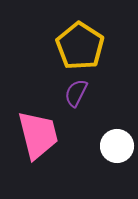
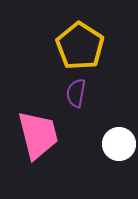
purple semicircle: rotated 16 degrees counterclockwise
white circle: moved 2 px right, 2 px up
